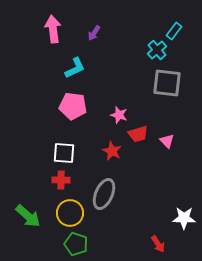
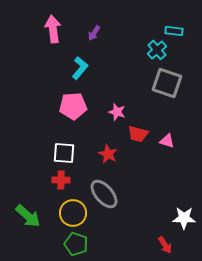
cyan rectangle: rotated 60 degrees clockwise
cyan L-shape: moved 5 px right; rotated 25 degrees counterclockwise
gray square: rotated 12 degrees clockwise
pink pentagon: rotated 12 degrees counterclockwise
pink star: moved 2 px left, 3 px up
red trapezoid: rotated 30 degrees clockwise
pink triangle: rotated 28 degrees counterclockwise
red star: moved 4 px left, 3 px down
gray ellipse: rotated 64 degrees counterclockwise
yellow circle: moved 3 px right
red arrow: moved 7 px right, 1 px down
